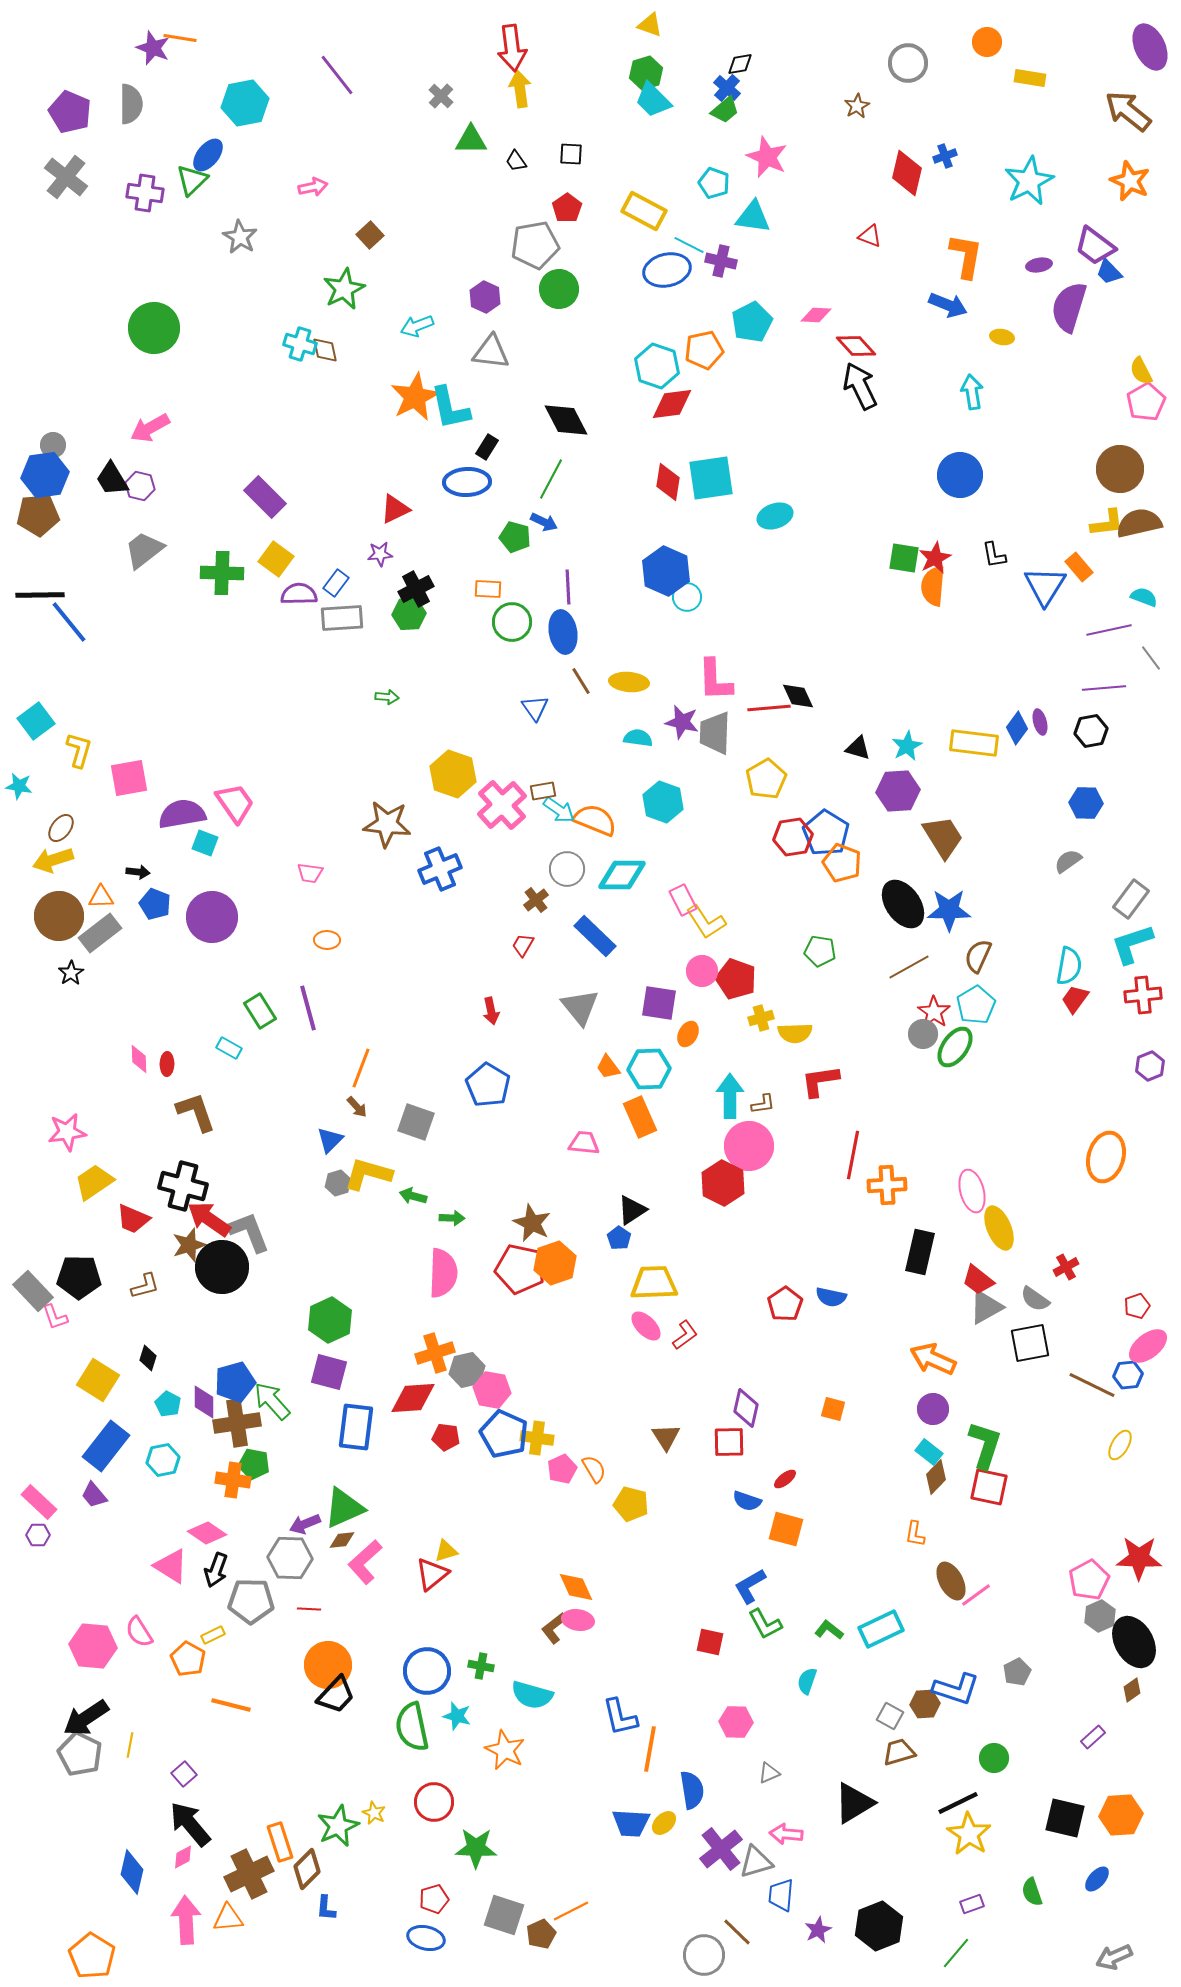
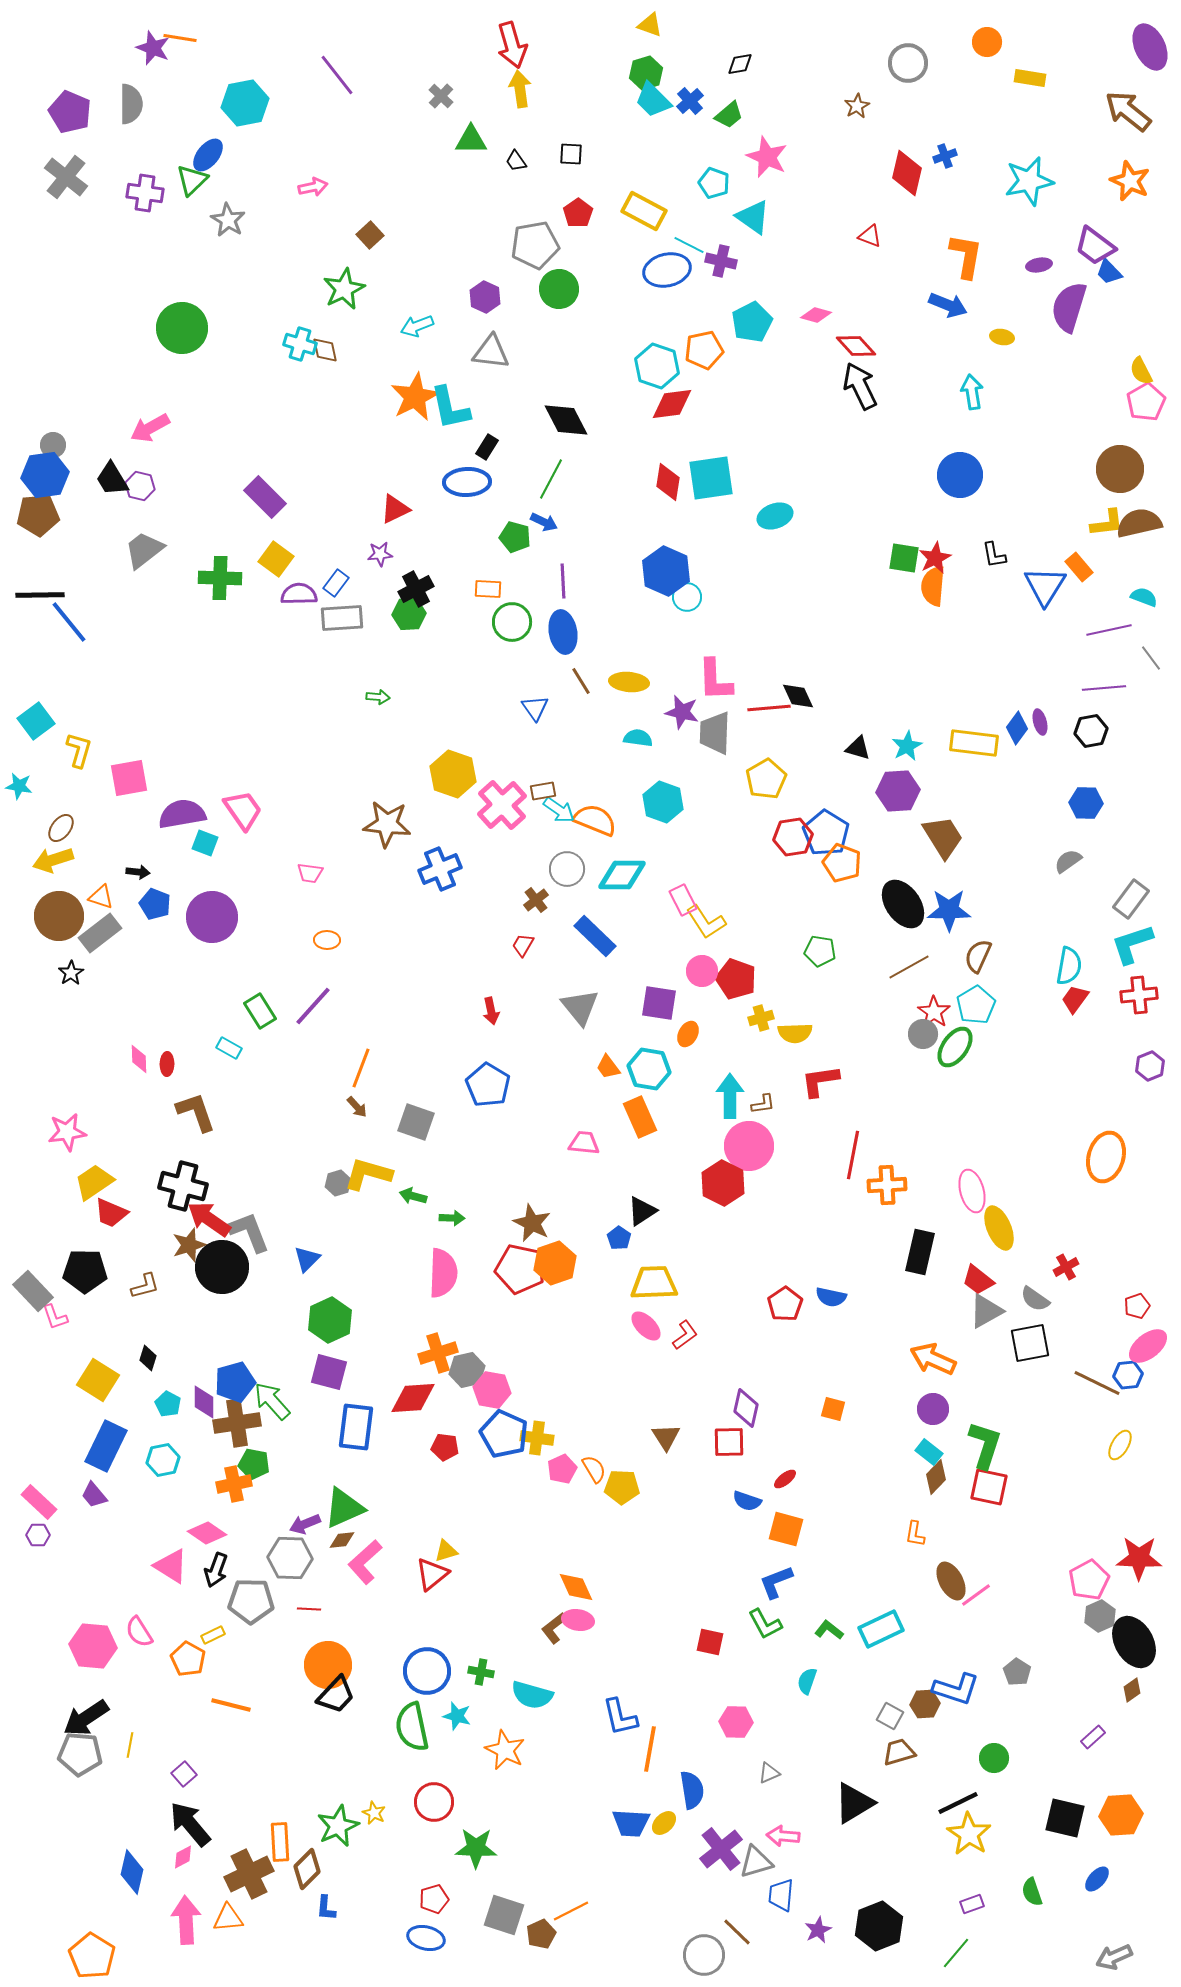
red arrow at (512, 48): moved 3 px up; rotated 9 degrees counterclockwise
blue cross at (727, 88): moved 37 px left, 13 px down; rotated 8 degrees clockwise
green trapezoid at (725, 110): moved 4 px right, 5 px down
cyan star at (1029, 181): rotated 15 degrees clockwise
red pentagon at (567, 208): moved 11 px right, 5 px down
cyan triangle at (753, 217): rotated 27 degrees clockwise
gray star at (240, 237): moved 12 px left, 17 px up
pink diamond at (816, 315): rotated 12 degrees clockwise
green circle at (154, 328): moved 28 px right
green cross at (222, 573): moved 2 px left, 5 px down
purple line at (568, 587): moved 5 px left, 6 px up
green arrow at (387, 697): moved 9 px left
purple star at (682, 722): moved 10 px up
pink trapezoid at (235, 803): moved 8 px right, 7 px down
orange triangle at (101, 897): rotated 20 degrees clockwise
red cross at (1143, 995): moved 4 px left
purple line at (308, 1008): moved 5 px right, 2 px up; rotated 57 degrees clockwise
cyan hexagon at (649, 1069): rotated 12 degrees clockwise
blue triangle at (330, 1140): moved 23 px left, 119 px down
black triangle at (632, 1210): moved 10 px right, 1 px down
red trapezoid at (133, 1219): moved 22 px left, 6 px up
black pentagon at (79, 1277): moved 6 px right, 6 px up
gray triangle at (986, 1307): moved 4 px down
orange cross at (435, 1353): moved 3 px right
brown line at (1092, 1385): moved 5 px right, 2 px up
red pentagon at (446, 1437): moved 1 px left, 10 px down
blue rectangle at (106, 1446): rotated 12 degrees counterclockwise
orange cross at (233, 1480): moved 1 px right, 4 px down; rotated 20 degrees counterclockwise
yellow pentagon at (631, 1504): moved 9 px left, 17 px up; rotated 12 degrees counterclockwise
blue L-shape at (750, 1586): moved 26 px right, 4 px up; rotated 9 degrees clockwise
green cross at (481, 1666): moved 6 px down
gray pentagon at (1017, 1672): rotated 12 degrees counterclockwise
gray pentagon at (80, 1754): rotated 21 degrees counterclockwise
pink arrow at (786, 1834): moved 3 px left, 2 px down
orange rectangle at (280, 1842): rotated 15 degrees clockwise
